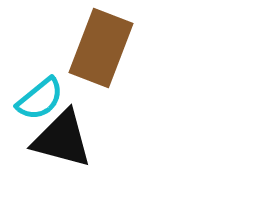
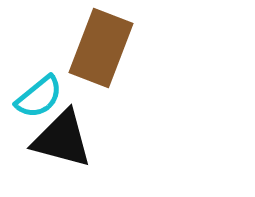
cyan semicircle: moved 1 px left, 2 px up
